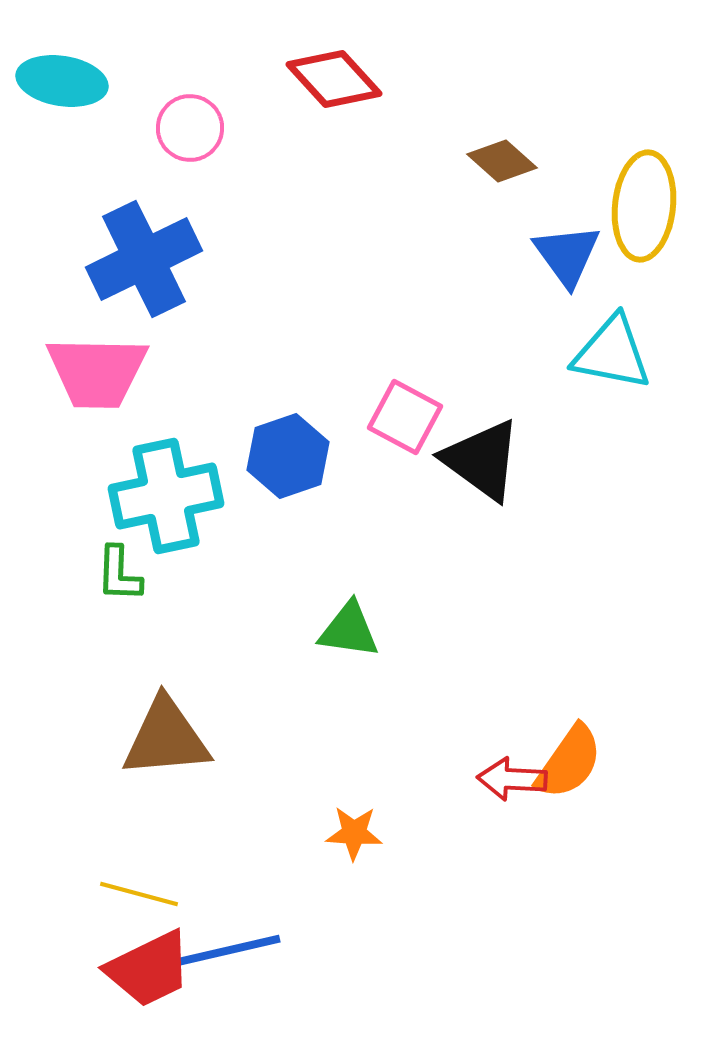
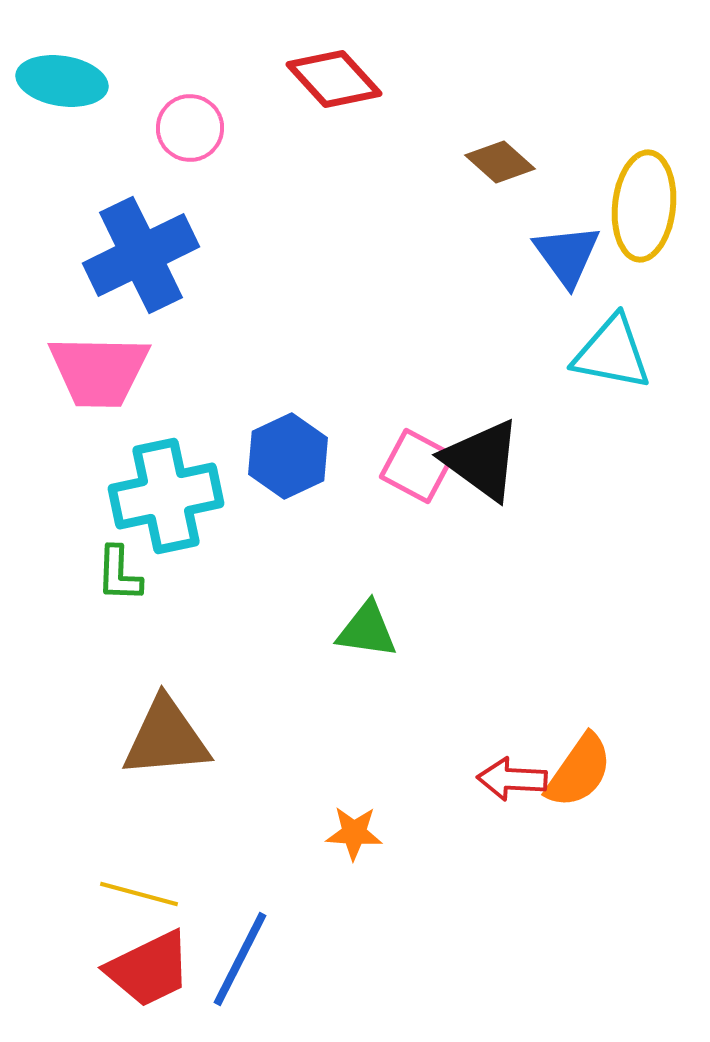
brown diamond: moved 2 px left, 1 px down
blue cross: moved 3 px left, 4 px up
pink trapezoid: moved 2 px right, 1 px up
pink square: moved 12 px right, 49 px down
blue hexagon: rotated 6 degrees counterclockwise
green triangle: moved 18 px right
orange semicircle: moved 10 px right, 9 px down
blue line: moved 10 px right, 9 px down; rotated 50 degrees counterclockwise
